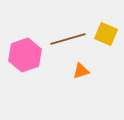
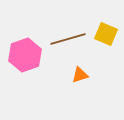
orange triangle: moved 1 px left, 4 px down
